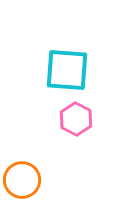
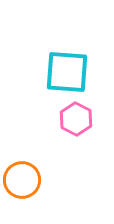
cyan square: moved 2 px down
